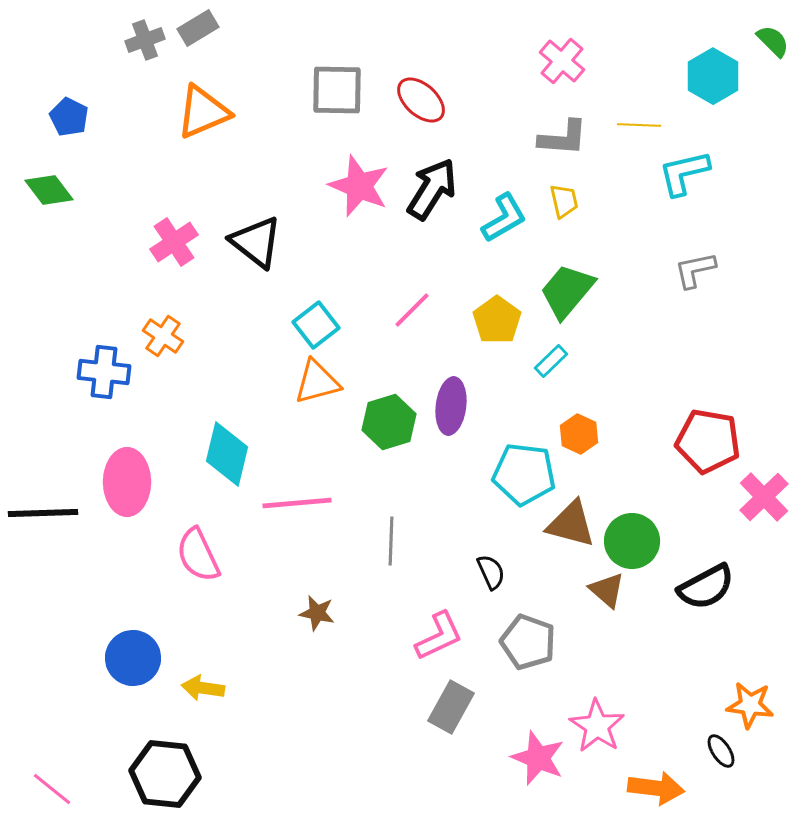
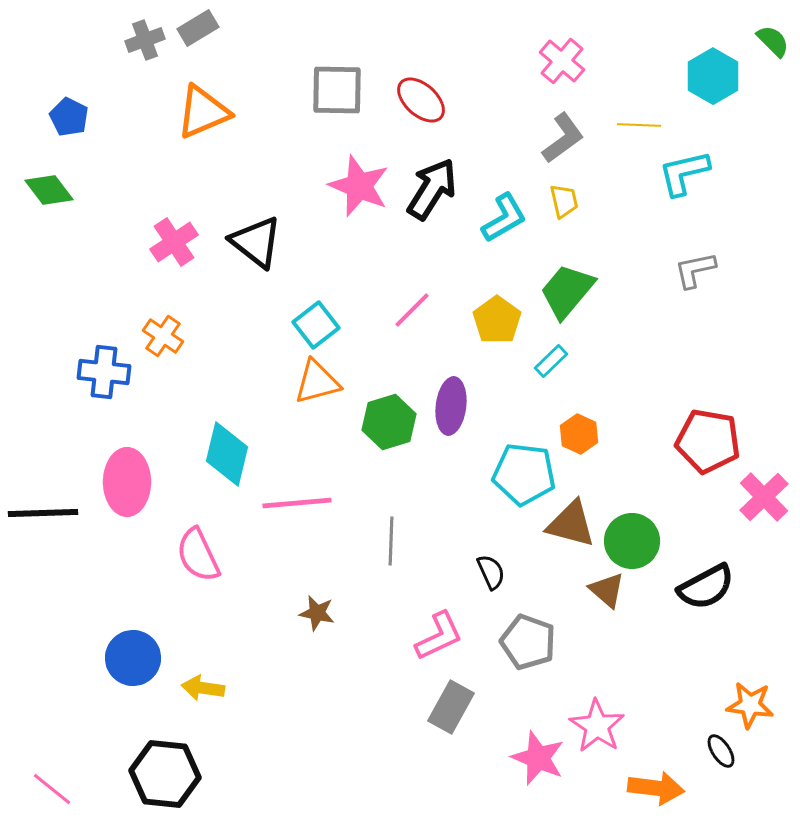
gray L-shape at (563, 138): rotated 40 degrees counterclockwise
